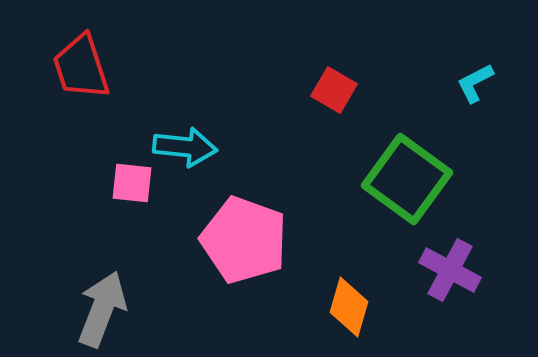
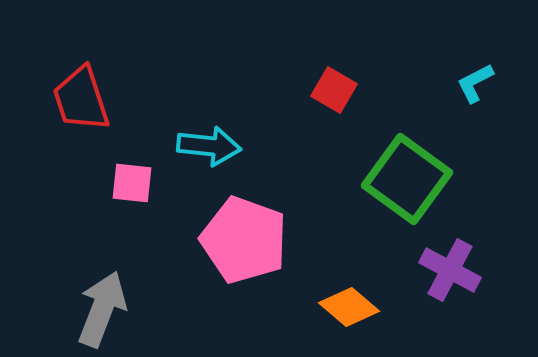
red trapezoid: moved 32 px down
cyan arrow: moved 24 px right, 1 px up
orange diamond: rotated 66 degrees counterclockwise
